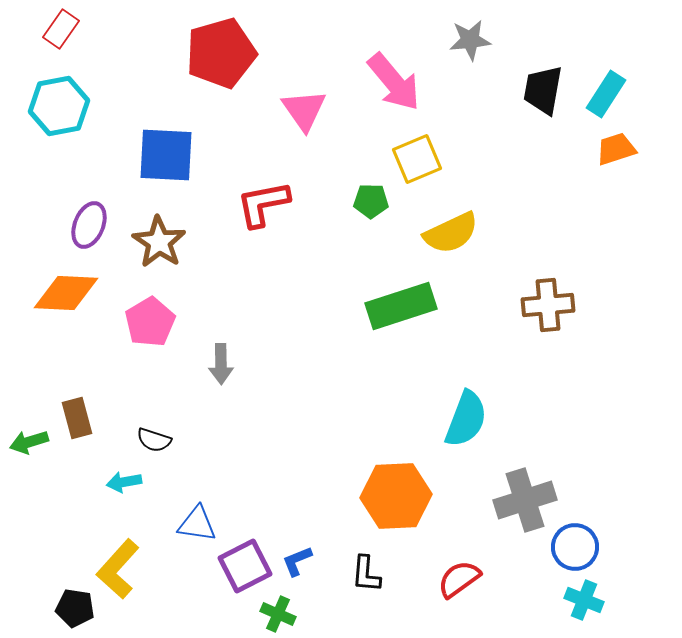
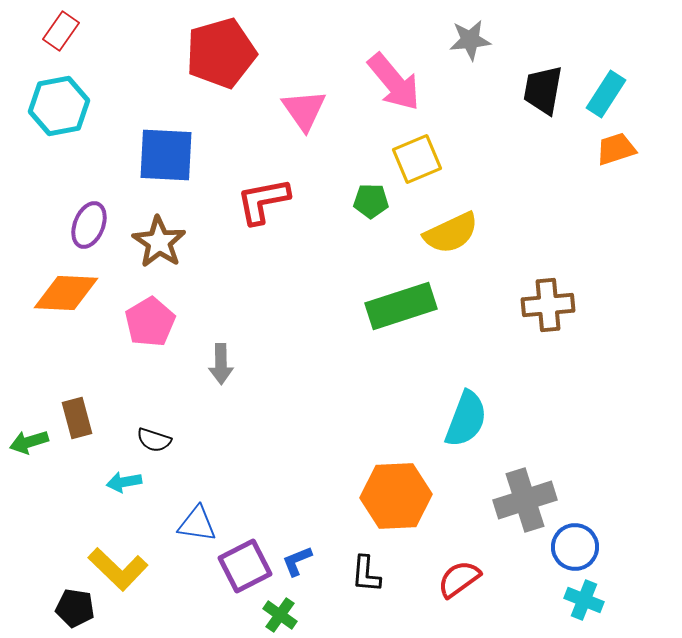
red rectangle: moved 2 px down
red L-shape: moved 3 px up
yellow L-shape: rotated 88 degrees counterclockwise
green cross: moved 2 px right, 1 px down; rotated 12 degrees clockwise
